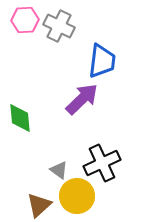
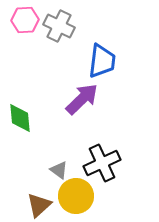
yellow circle: moved 1 px left
